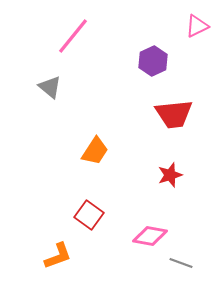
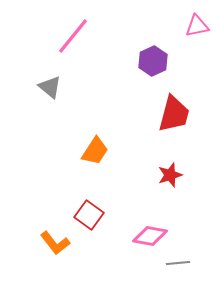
pink triangle: rotated 15 degrees clockwise
red trapezoid: rotated 69 degrees counterclockwise
orange L-shape: moved 3 px left, 13 px up; rotated 72 degrees clockwise
gray line: moved 3 px left; rotated 25 degrees counterclockwise
